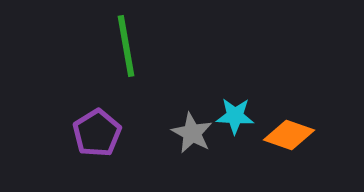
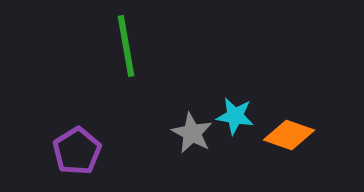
cyan star: rotated 6 degrees clockwise
purple pentagon: moved 20 px left, 18 px down
